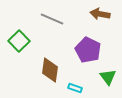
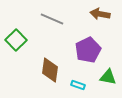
green square: moved 3 px left, 1 px up
purple pentagon: rotated 20 degrees clockwise
green triangle: rotated 42 degrees counterclockwise
cyan rectangle: moved 3 px right, 3 px up
